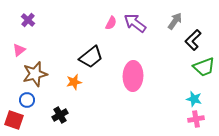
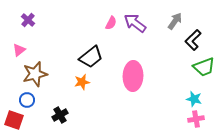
orange star: moved 8 px right
